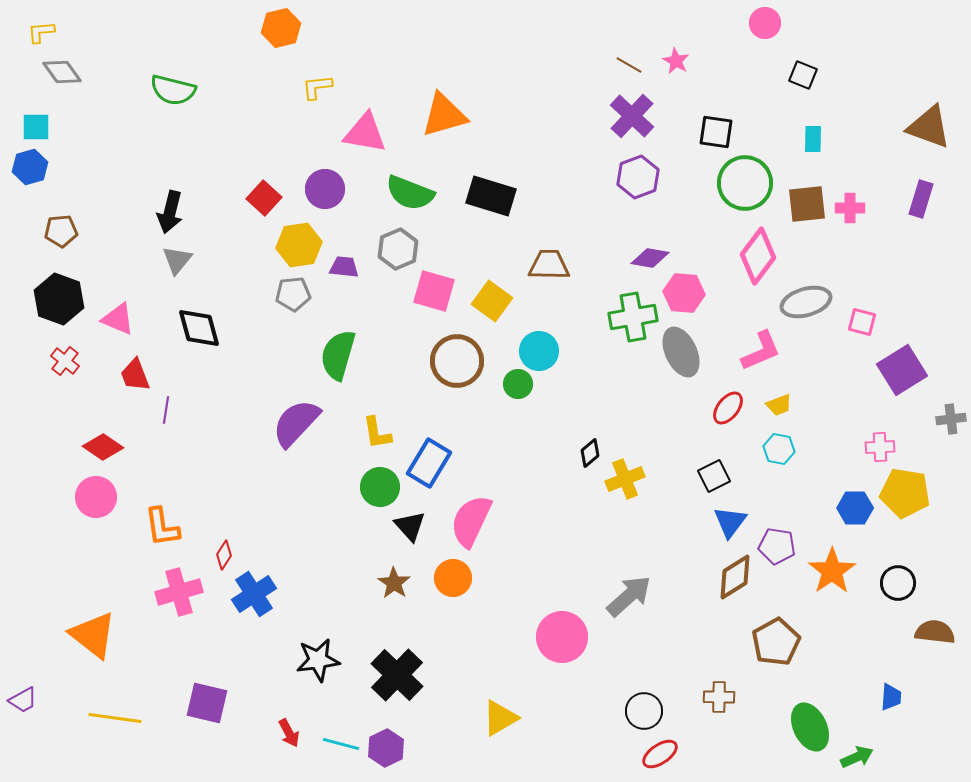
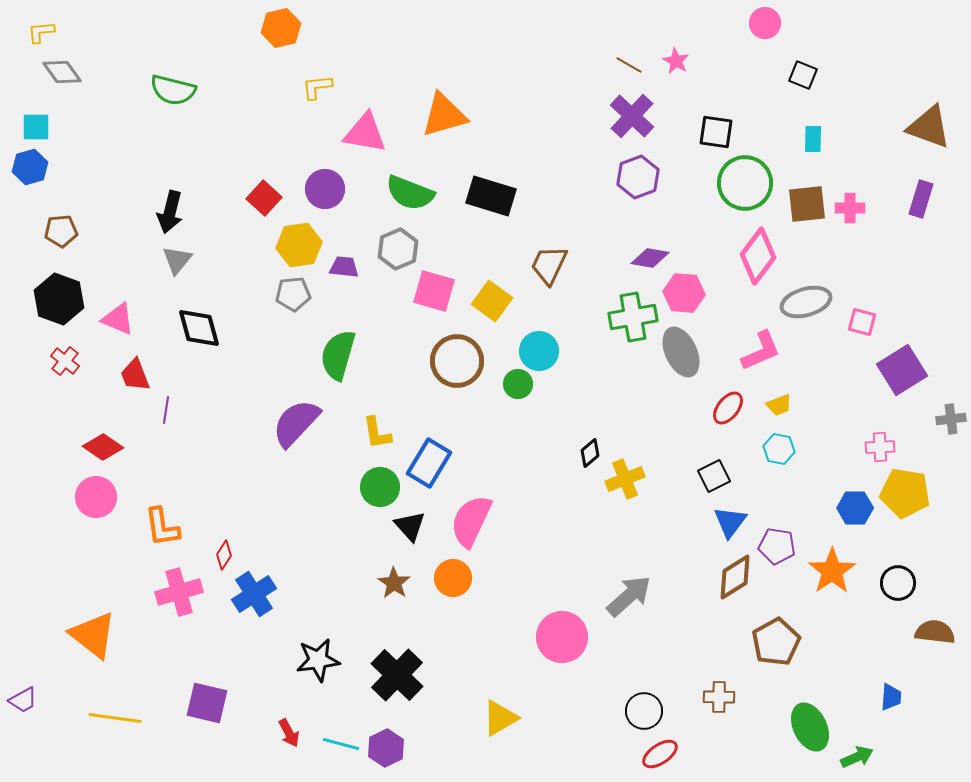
brown trapezoid at (549, 265): rotated 66 degrees counterclockwise
